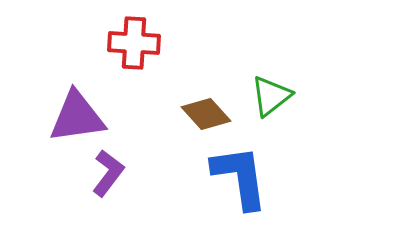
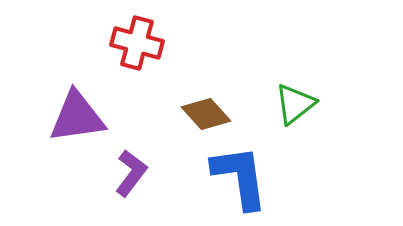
red cross: moved 3 px right; rotated 12 degrees clockwise
green triangle: moved 24 px right, 8 px down
purple L-shape: moved 23 px right
